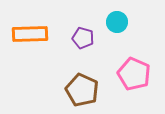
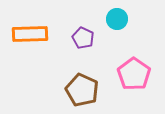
cyan circle: moved 3 px up
purple pentagon: rotated 10 degrees clockwise
pink pentagon: rotated 12 degrees clockwise
